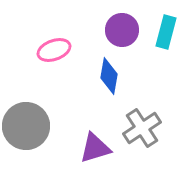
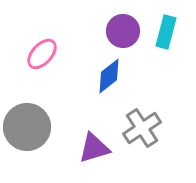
purple circle: moved 1 px right, 1 px down
pink ellipse: moved 12 px left, 4 px down; rotated 28 degrees counterclockwise
blue diamond: rotated 42 degrees clockwise
gray circle: moved 1 px right, 1 px down
purple triangle: moved 1 px left
